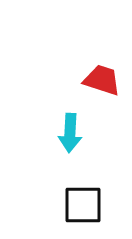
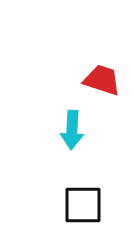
cyan arrow: moved 2 px right, 3 px up
